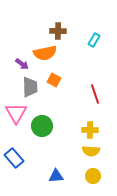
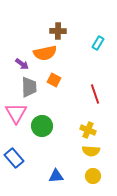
cyan rectangle: moved 4 px right, 3 px down
gray trapezoid: moved 1 px left
yellow cross: moved 2 px left; rotated 21 degrees clockwise
